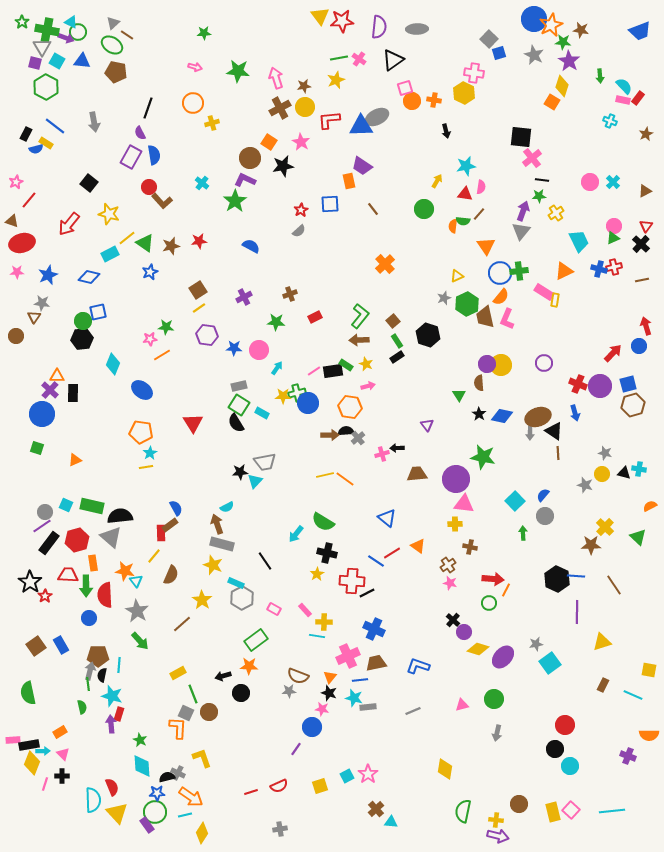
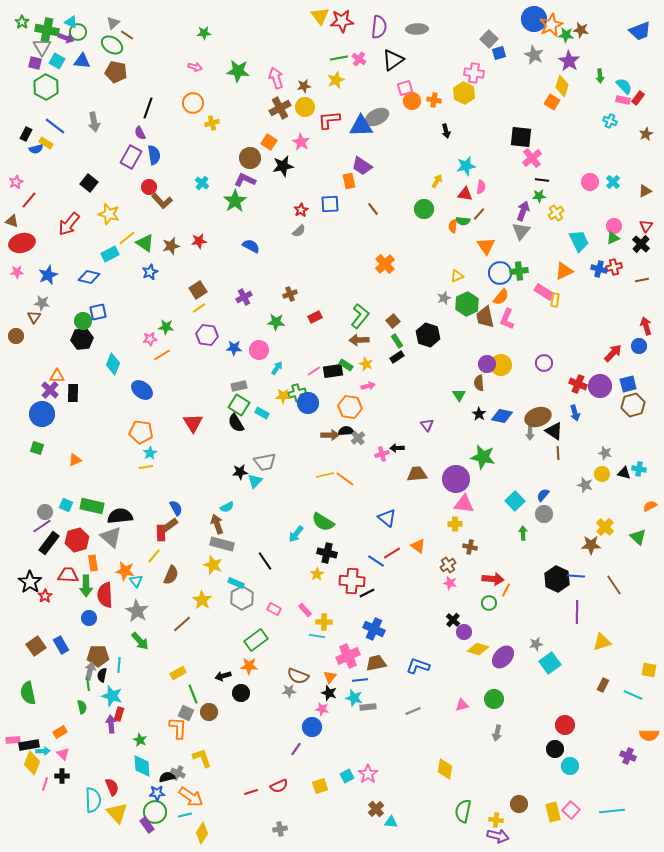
green star at (563, 42): moved 3 px right, 7 px up
gray circle at (545, 516): moved 1 px left, 2 px up
